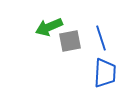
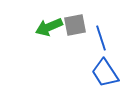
gray square: moved 5 px right, 16 px up
blue trapezoid: rotated 144 degrees clockwise
